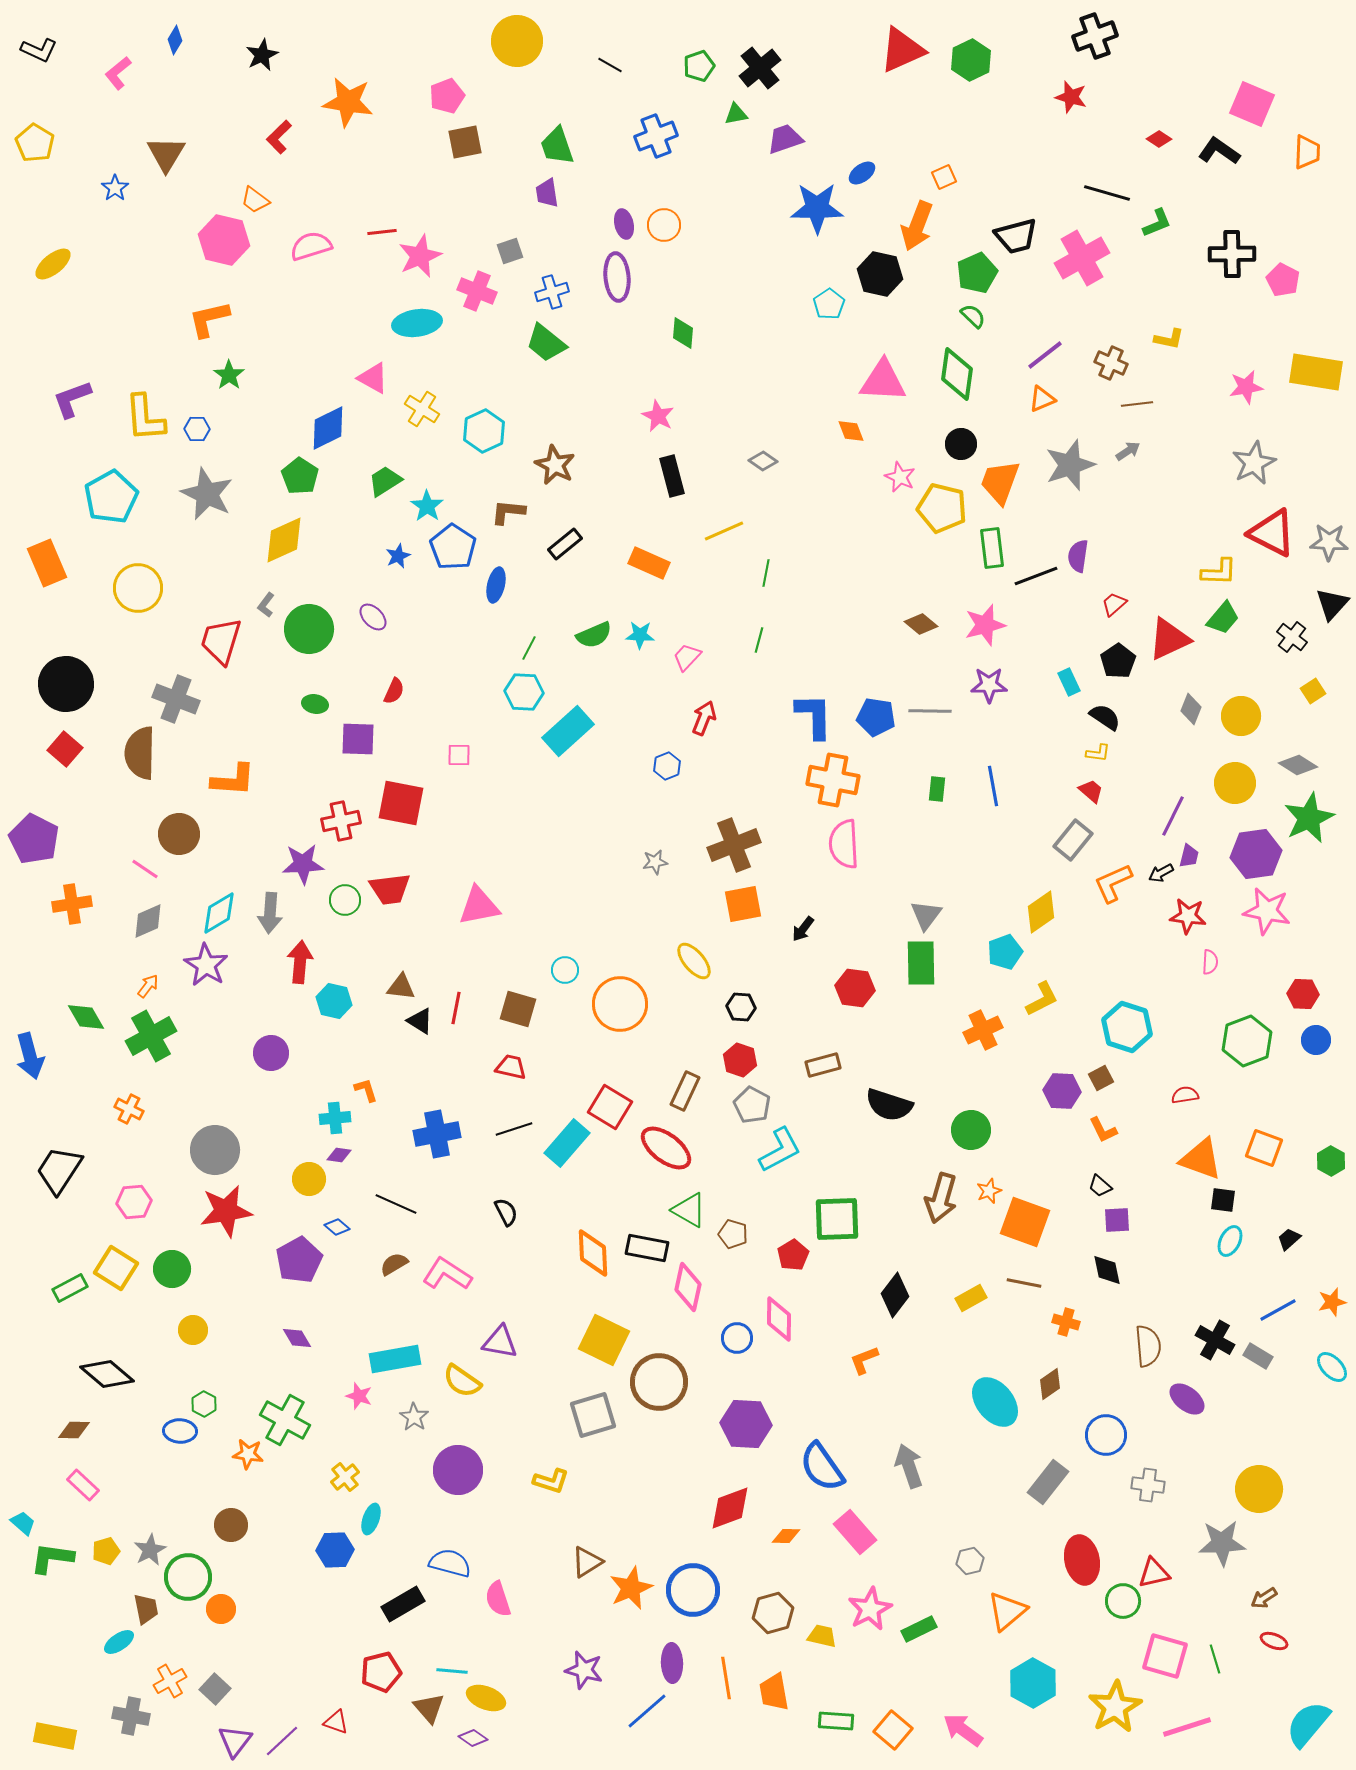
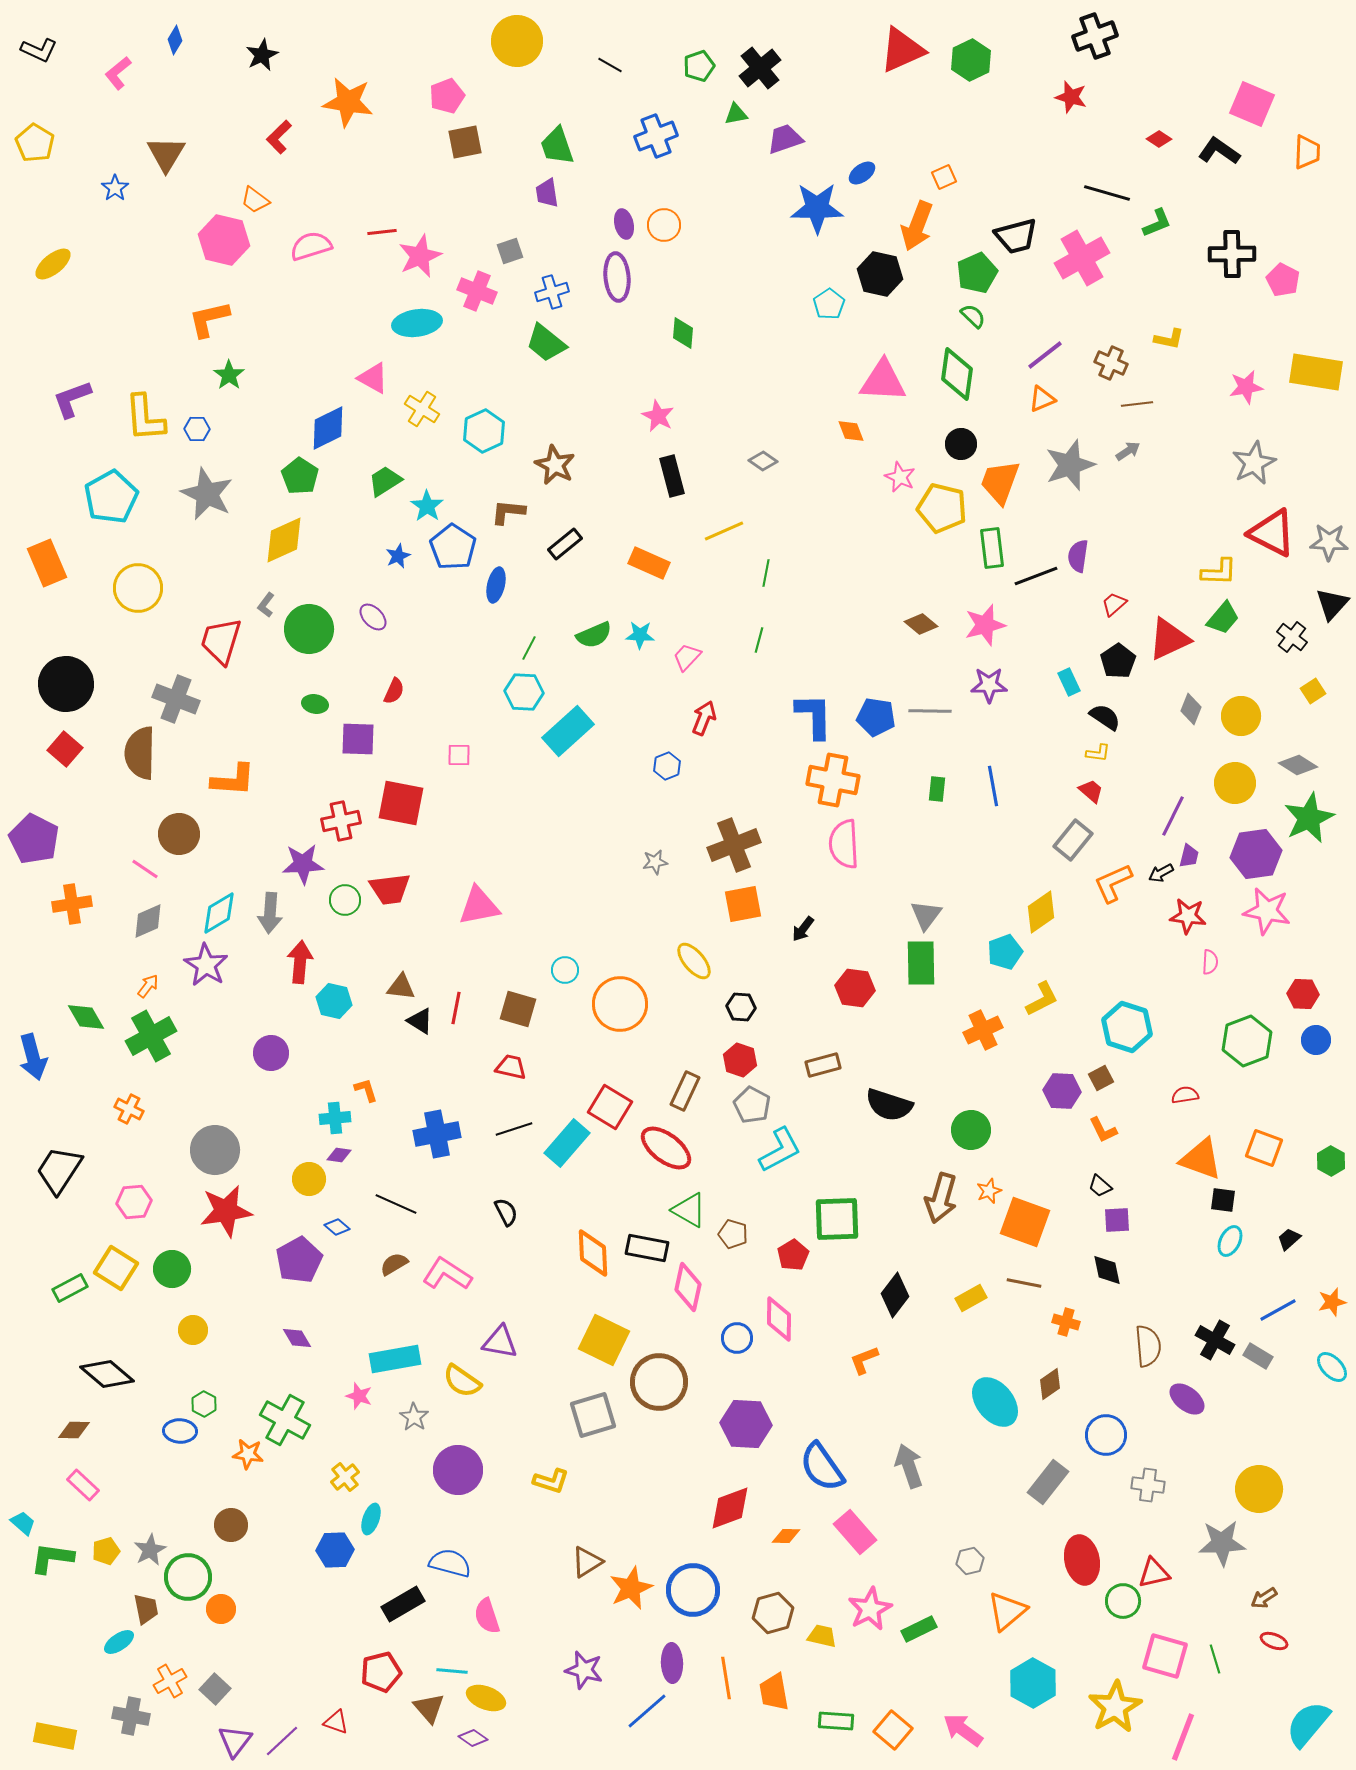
blue arrow at (30, 1056): moved 3 px right, 1 px down
pink semicircle at (498, 1599): moved 11 px left, 17 px down
pink line at (1187, 1727): moved 4 px left, 10 px down; rotated 51 degrees counterclockwise
